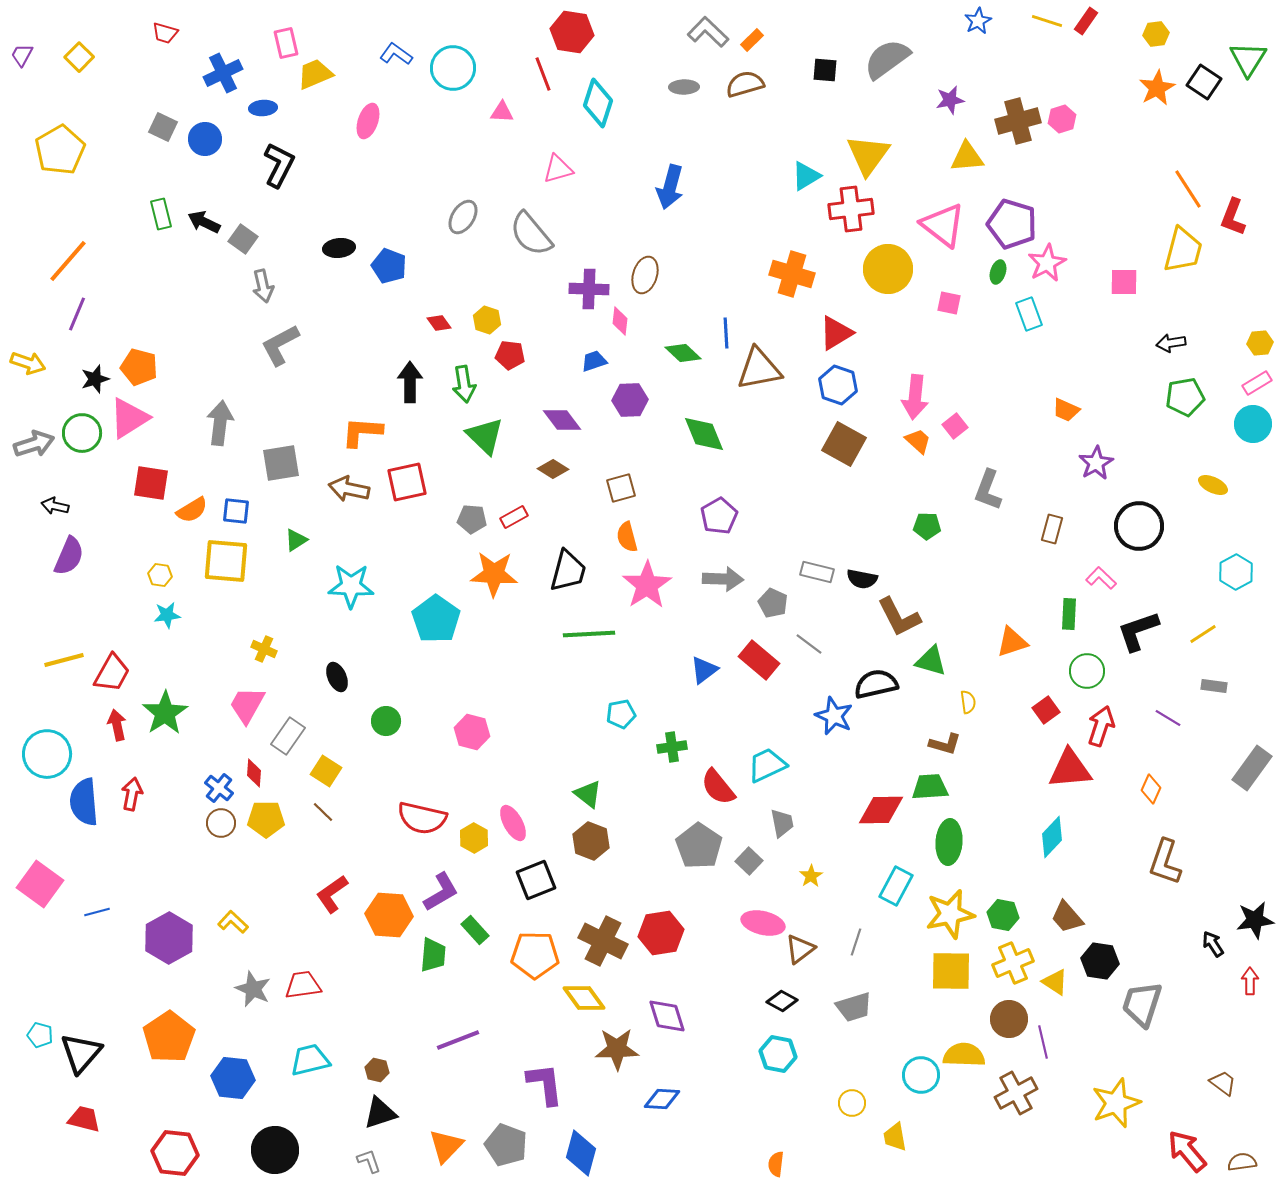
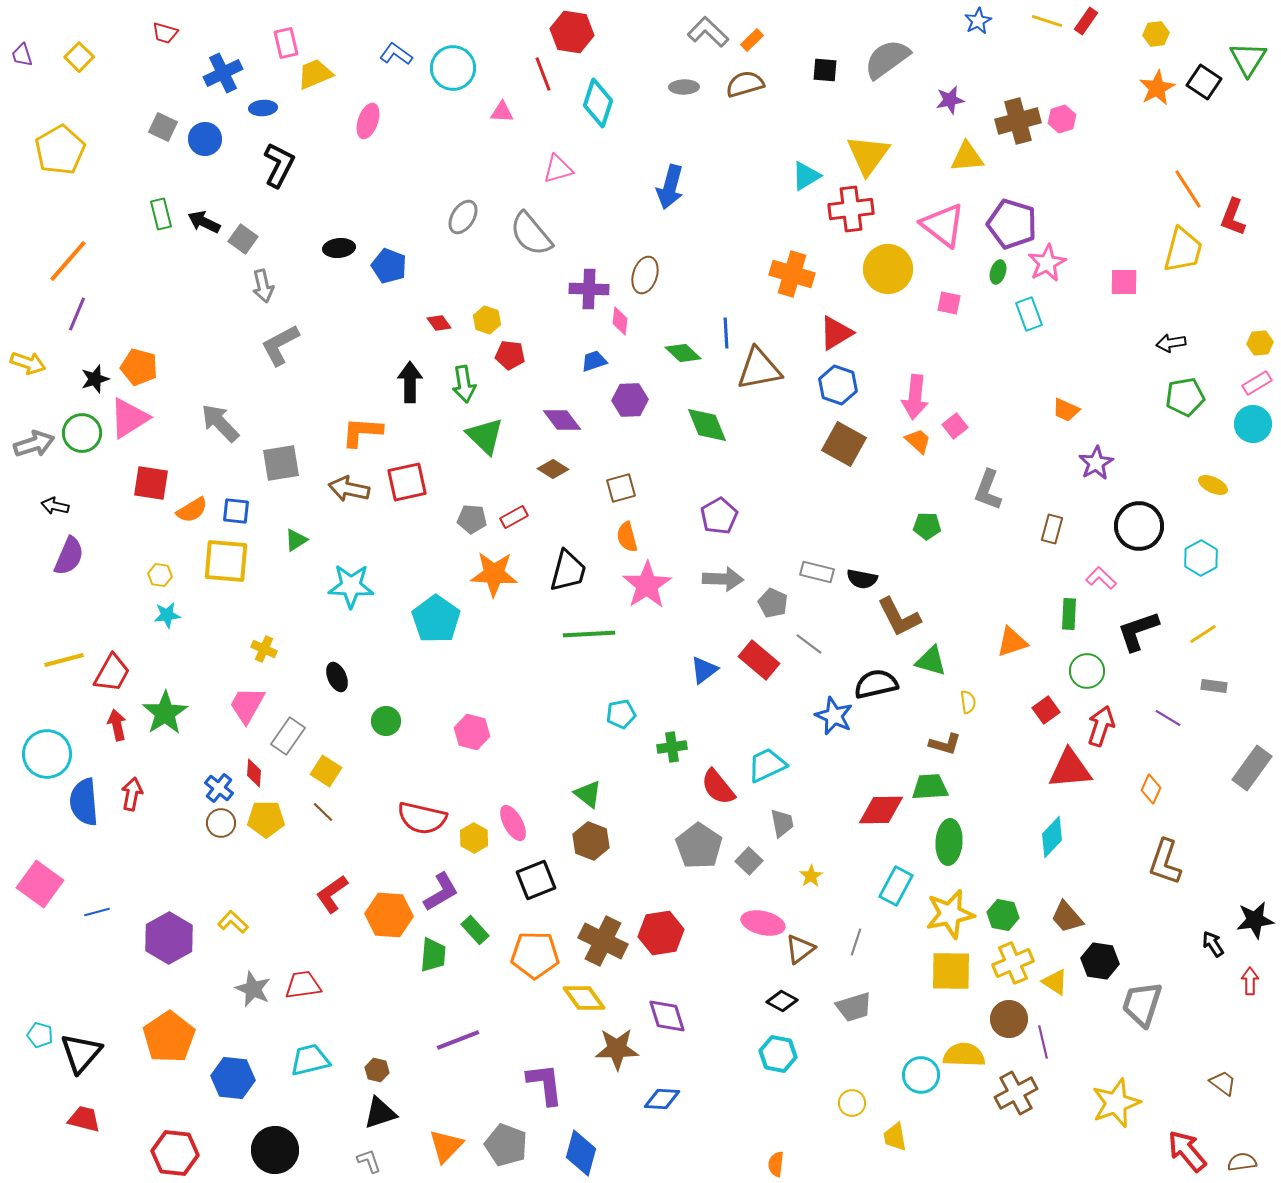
purple trapezoid at (22, 55): rotated 45 degrees counterclockwise
gray arrow at (220, 423): rotated 51 degrees counterclockwise
green diamond at (704, 434): moved 3 px right, 9 px up
cyan hexagon at (1236, 572): moved 35 px left, 14 px up
